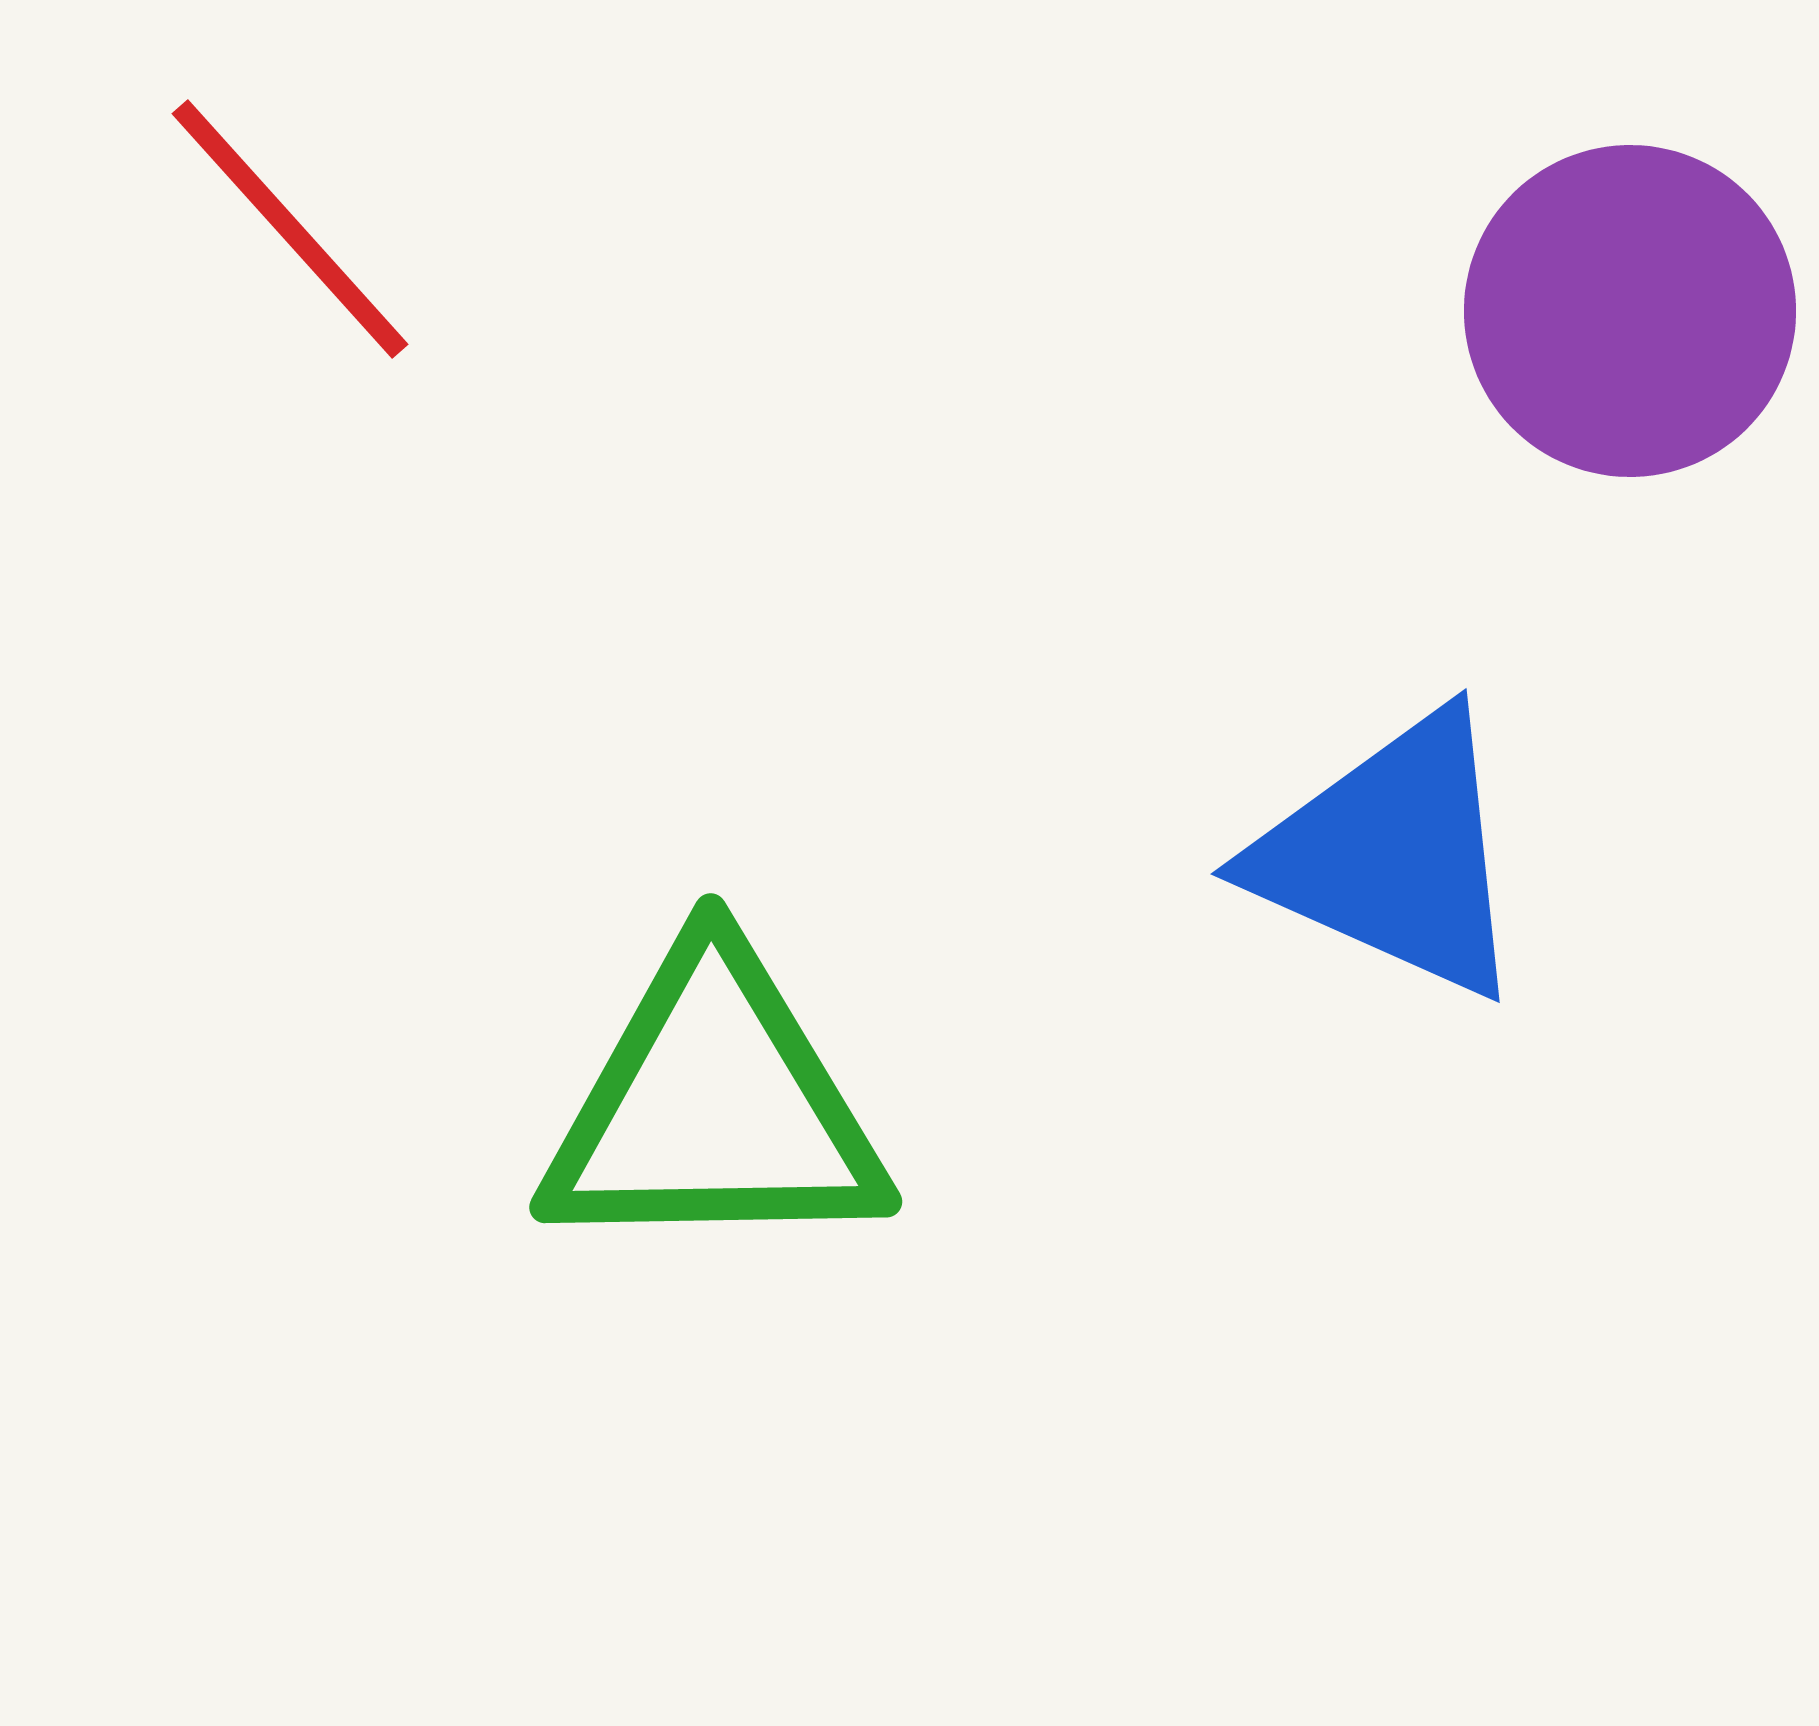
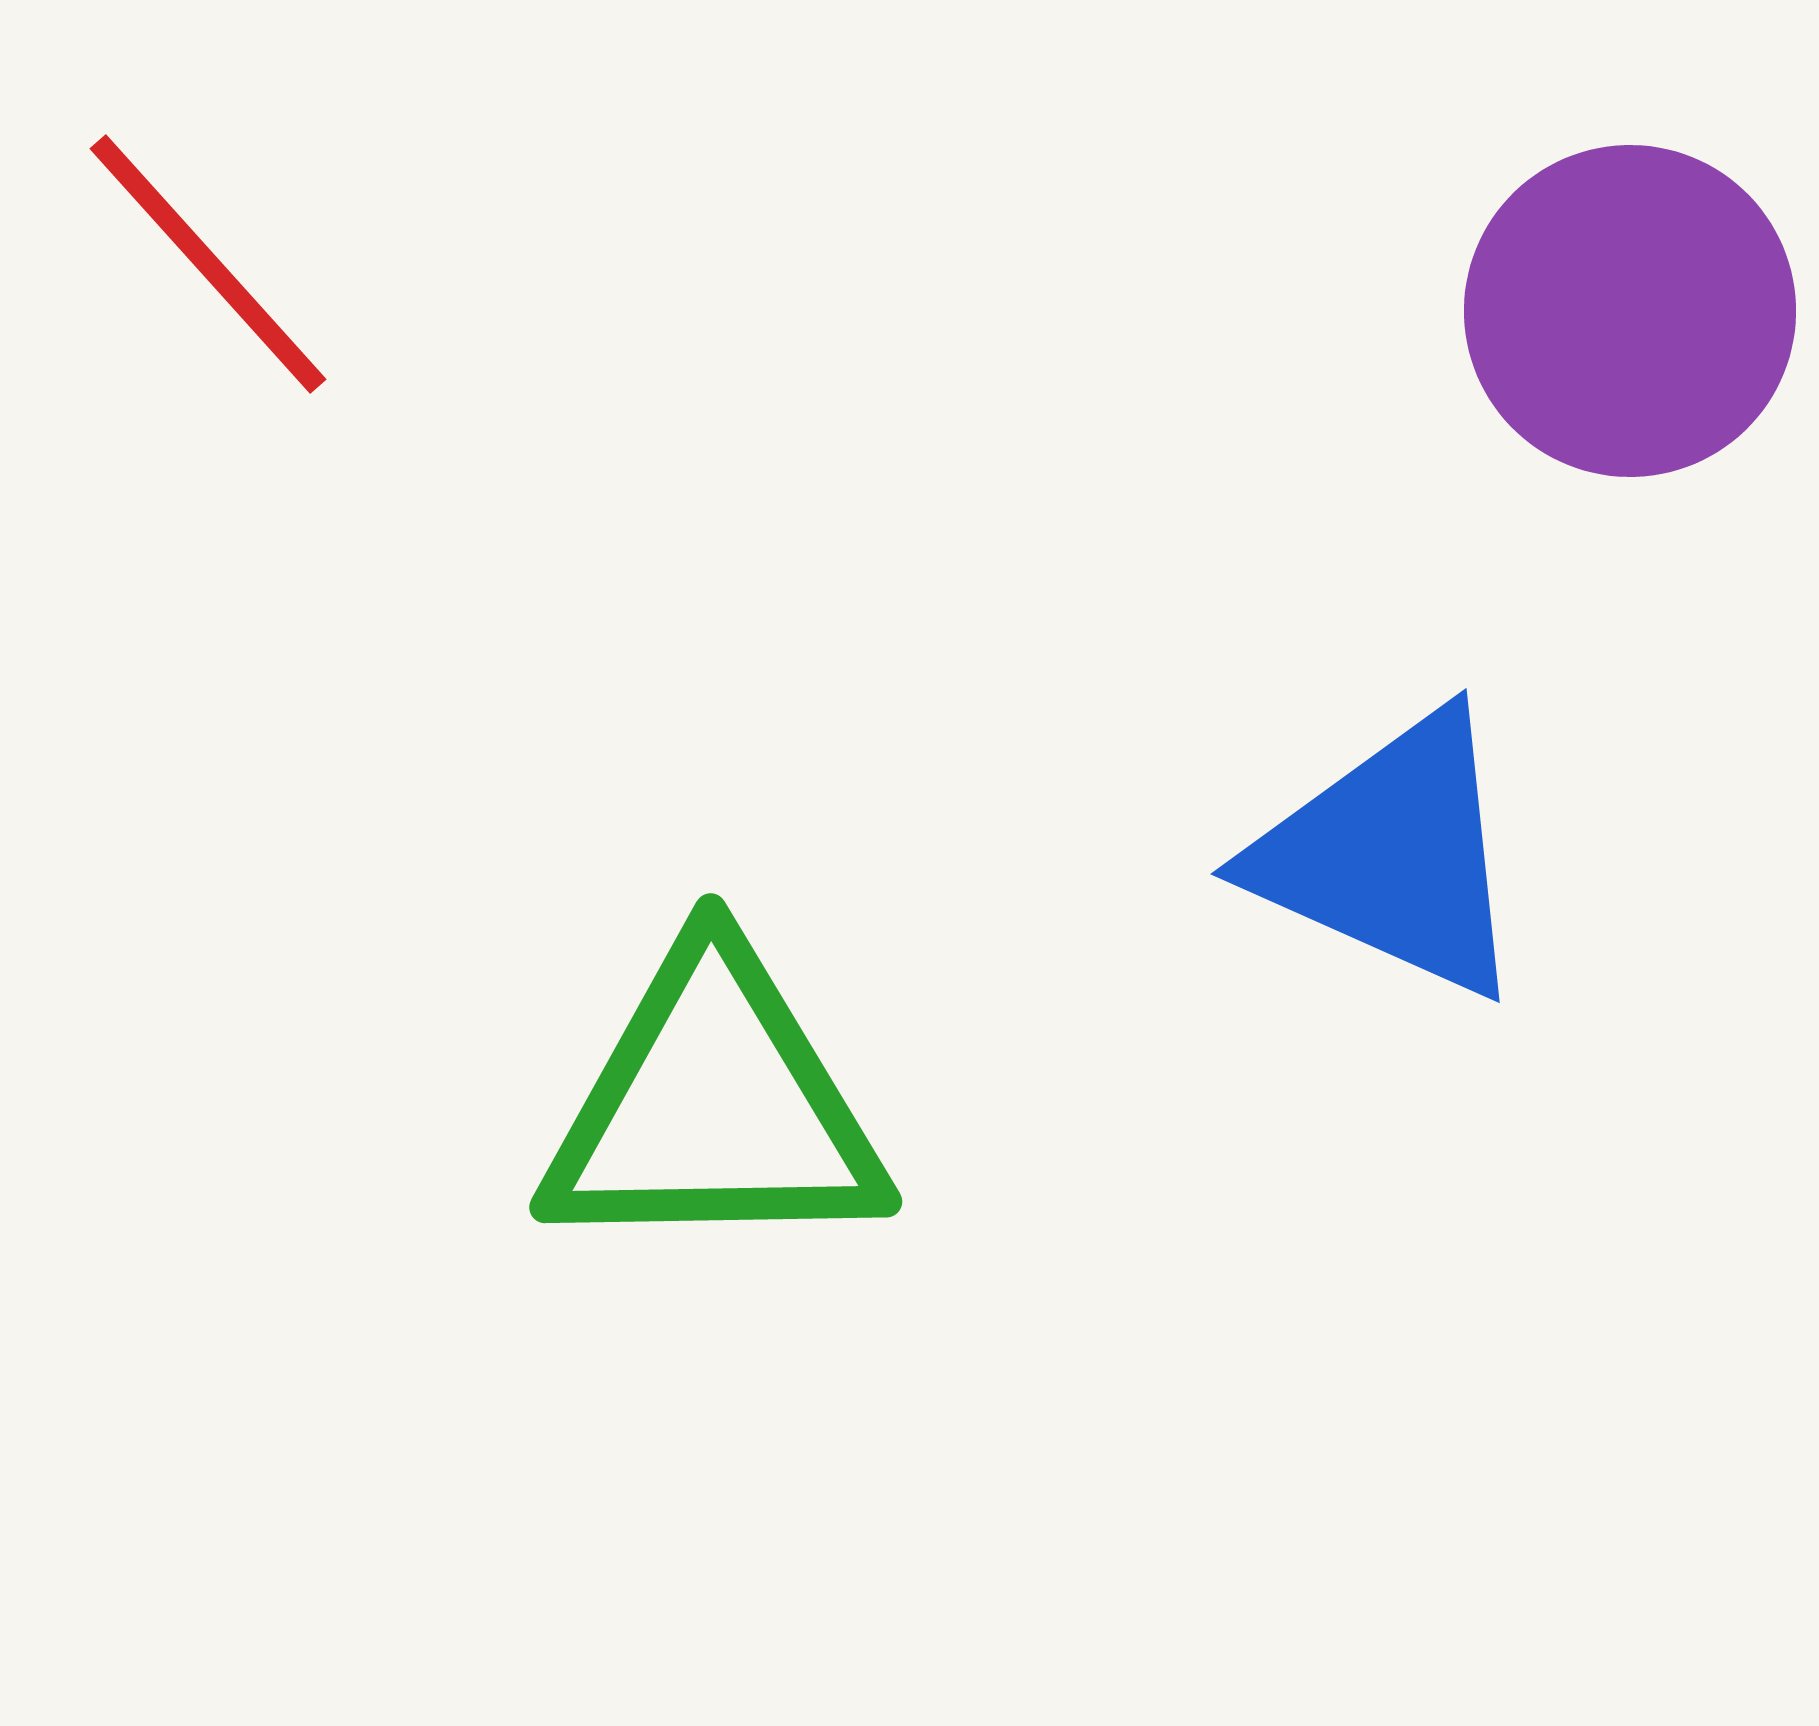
red line: moved 82 px left, 35 px down
